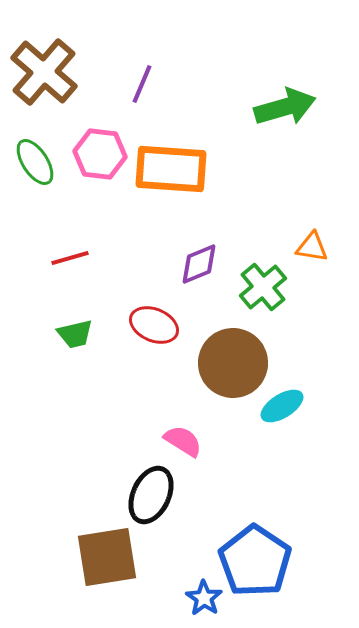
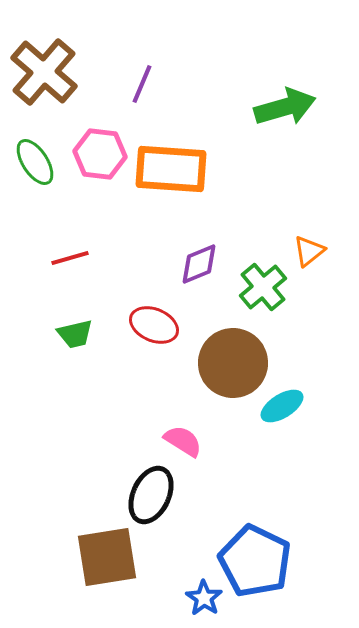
orange triangle: moved 3 px left, 4 px down; rotated 48 degrees counterclockwise
blue pentagon: rotated 8 degrees counterclockwise
